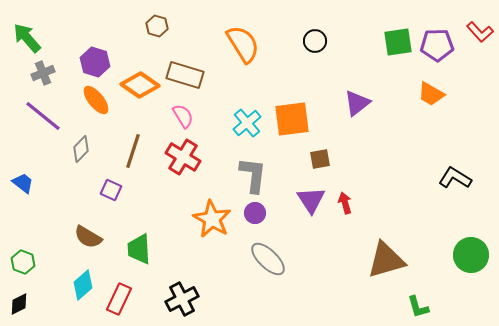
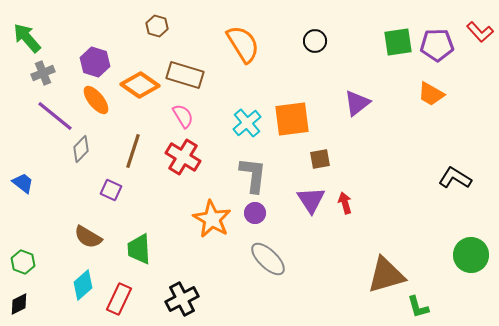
purple line at (43, 116): moved 12 px right
brown triangle at (386, 260): moved 15 px down
